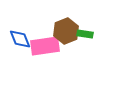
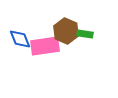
brown hexagon: rotated 15 degrees counterclockwise
